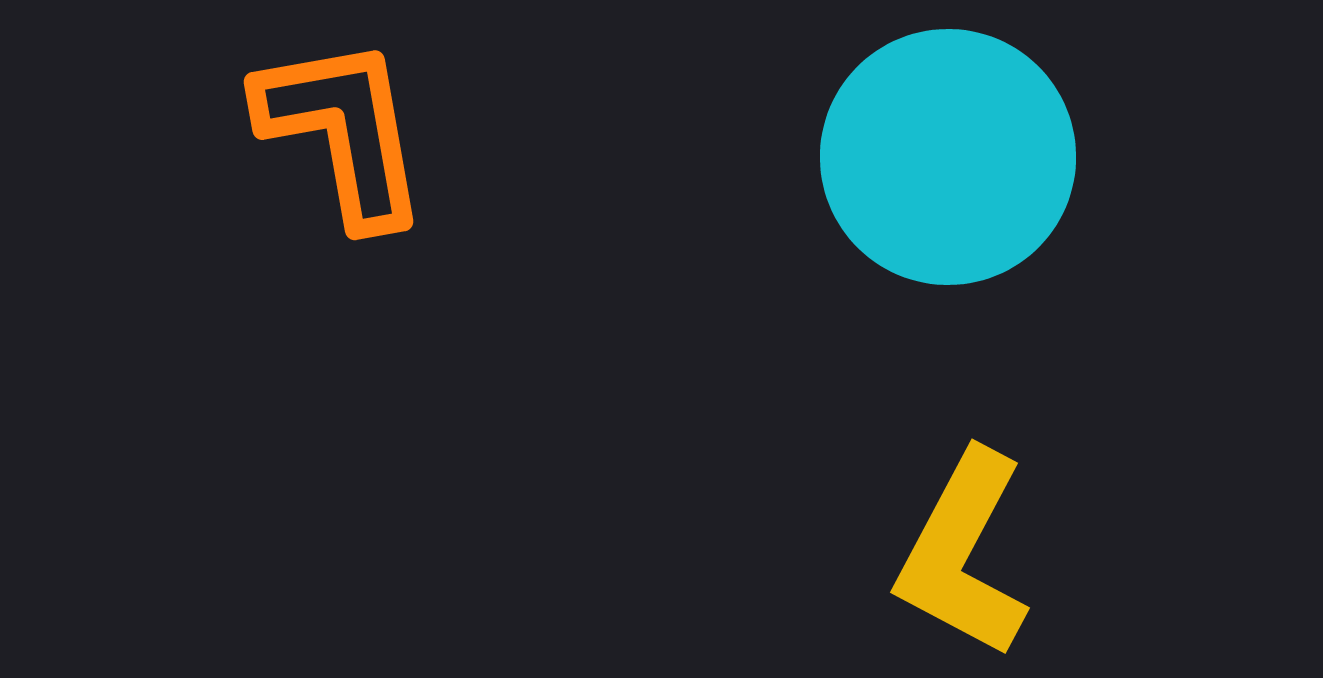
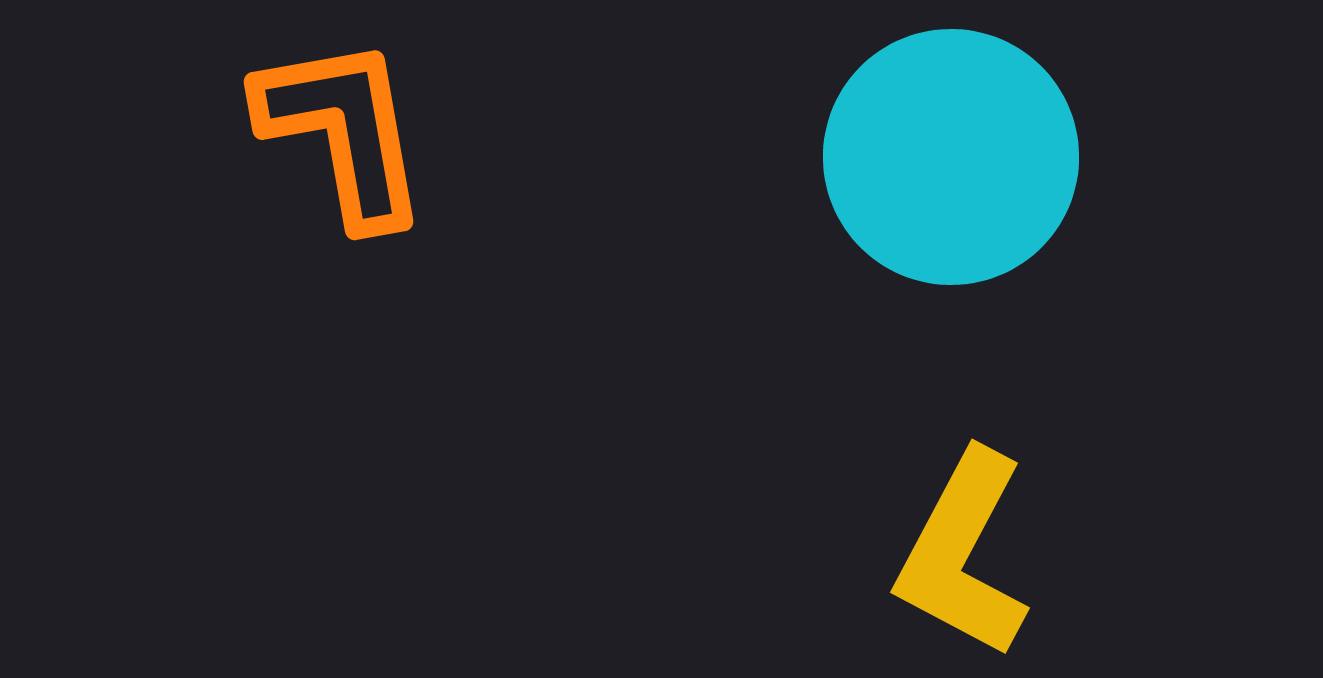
cyan circle: moved 3 px right
